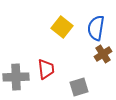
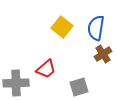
red trapezoid: rotated 55 degrees clockwise
gray cross: moved 6 px down
